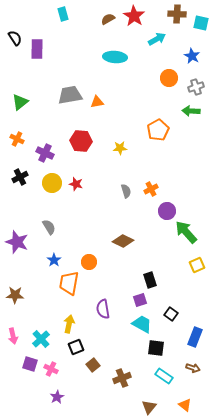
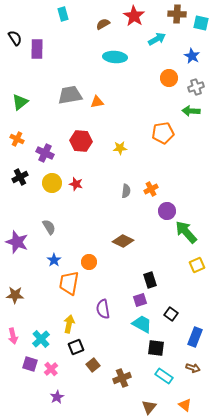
brown semicircle at (108, 19): moved 5 px left, 5 px down
orange pentagon at (158, 130): moved 5 px right, 3 px down; rotated 20 degrees clockwise
gray semicircle at (126, 191): rotated 24 degrees clockwise
pink cross at (51, 369): rotated 24 degrees clockwise
